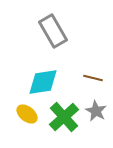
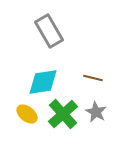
gray rectangle: moved 4 px left
gray star: moved 1 px down
green cross: moved 1 px left, 3 px up
